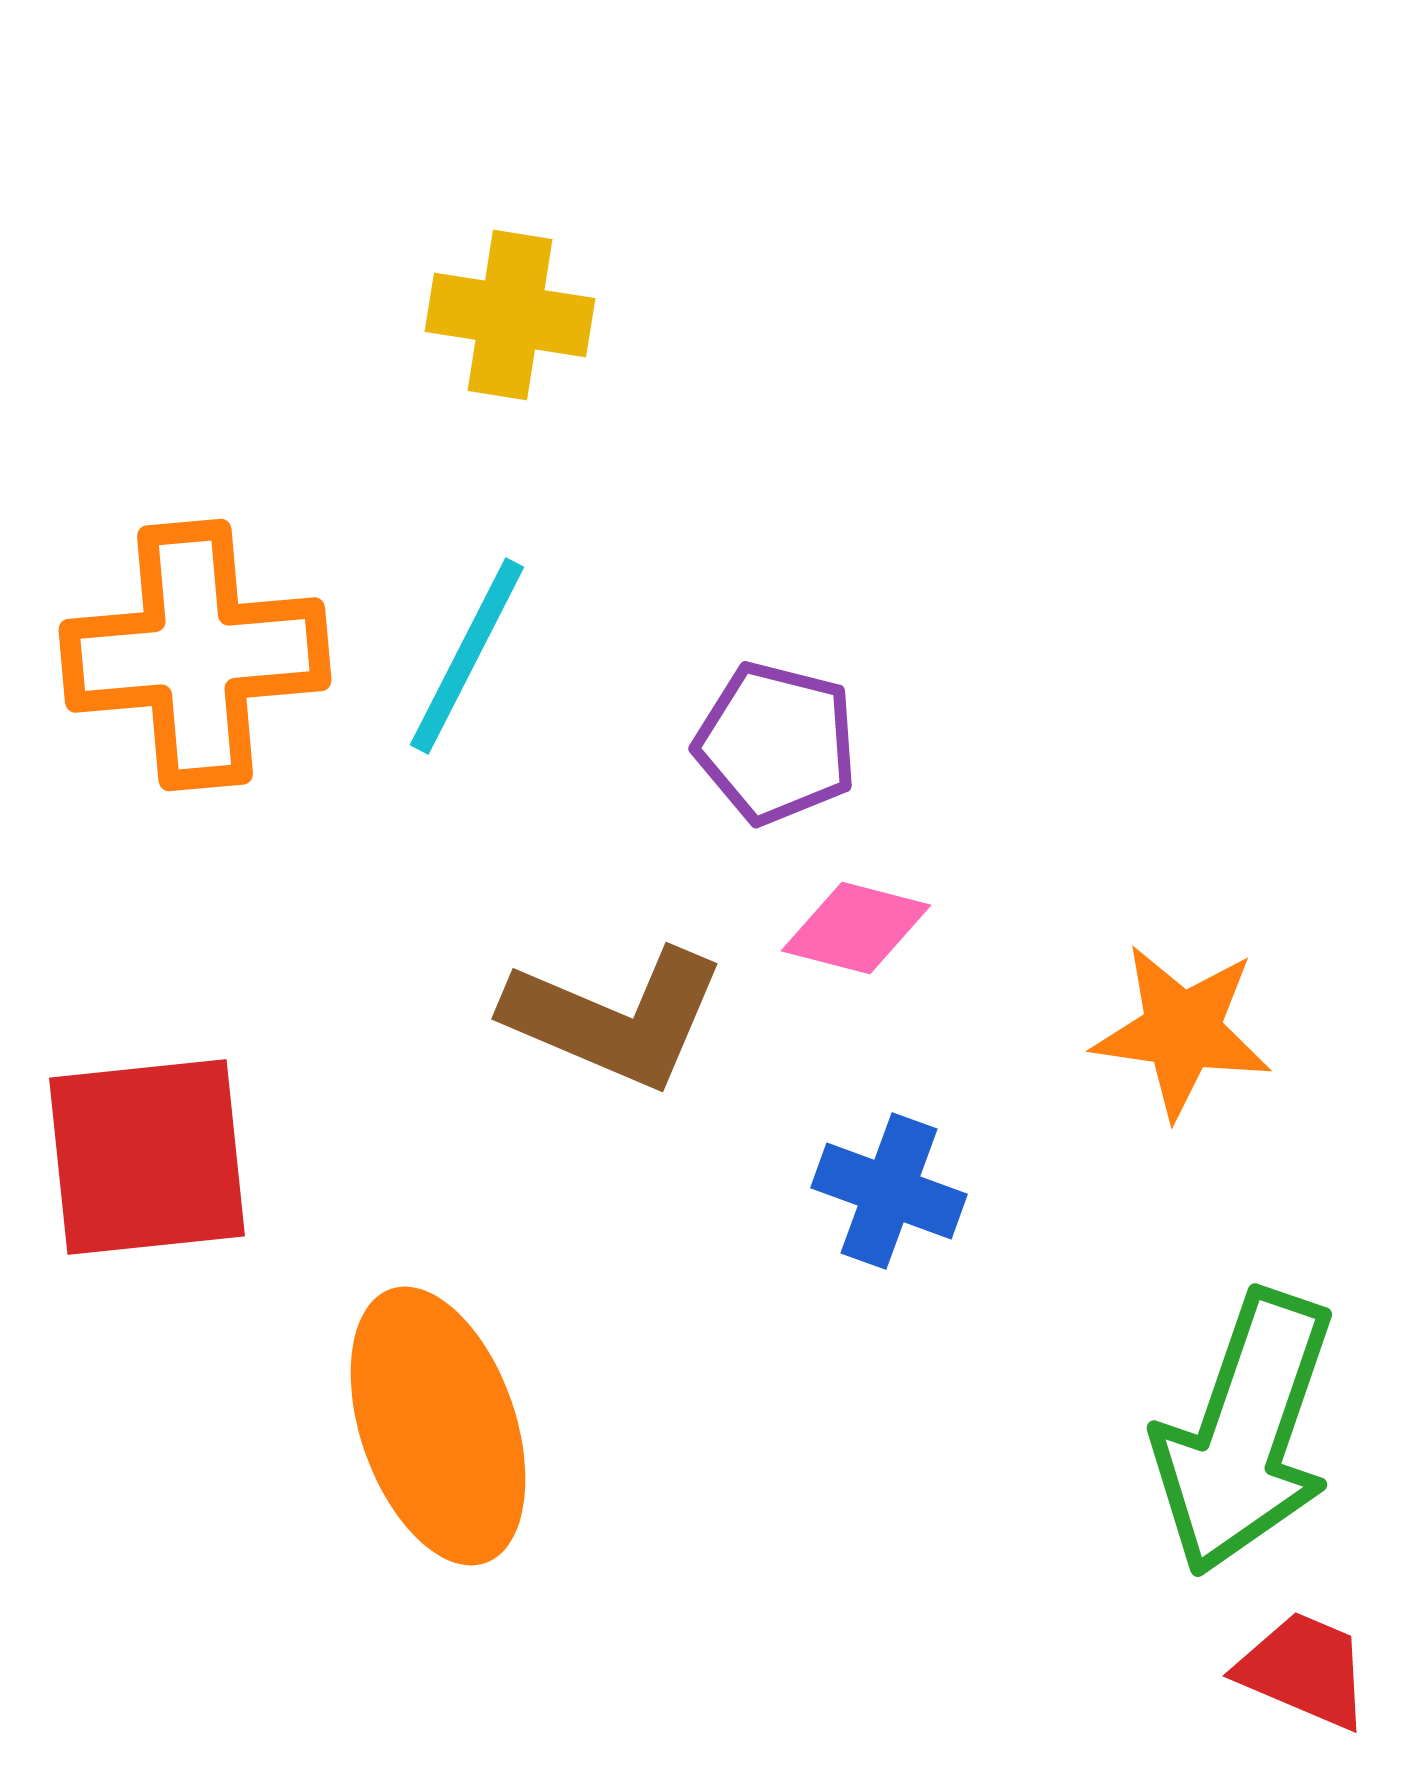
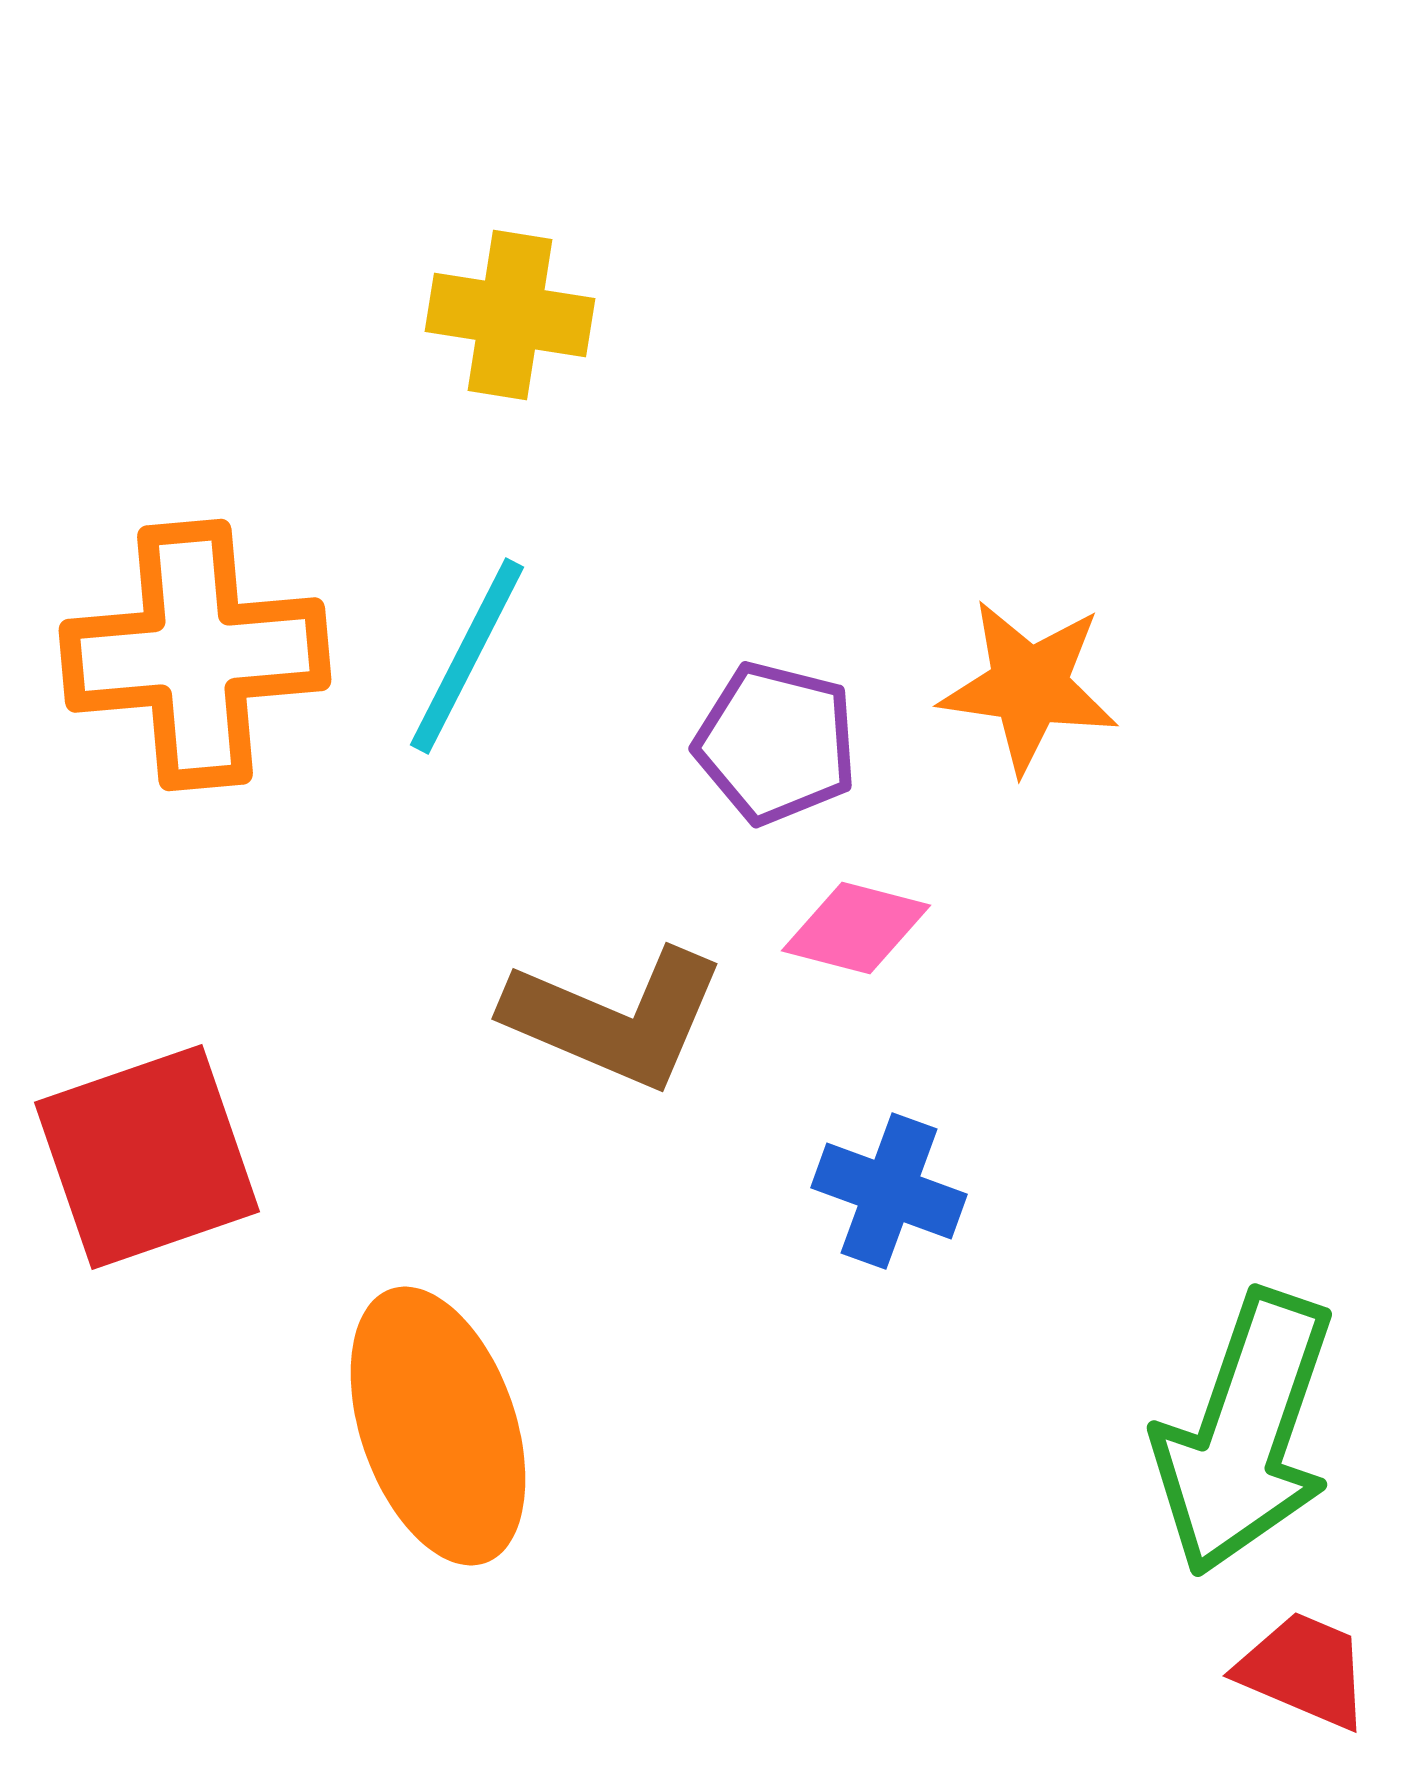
orange star: moved 153 px left, 345 px up
red square: rotated 13 degrees counterclockwise
